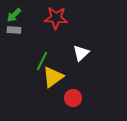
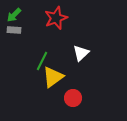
red star: rotated 25 degrees counterclockwise
